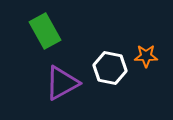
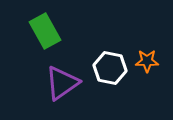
orange star: moved 1 px right, 5 px down
purple triangle: rotated 6 degrees counterclockwise
